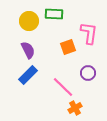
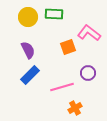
yellow circle: moved 1 px left, 4 px up
pink L-shape: rotated 60 degrees counterclockwise
blue rectangle: moved 2 px right
pink line: moved 1 px left; rotated 60 degrees counterclockwise
